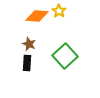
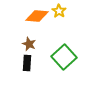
green square: moved 1 px left, 1 px down
